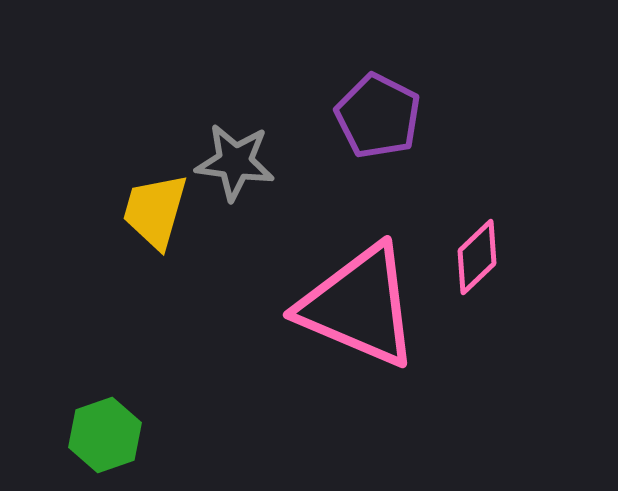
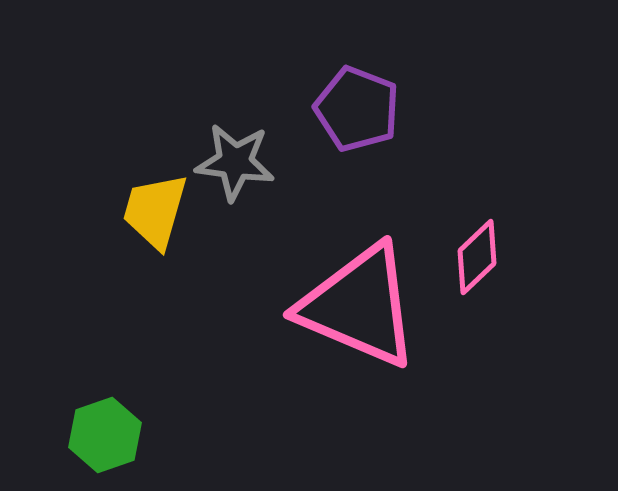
purple pentagon: moved 21 px left, 7 px up; rotated 6 degrees counterclockwise
